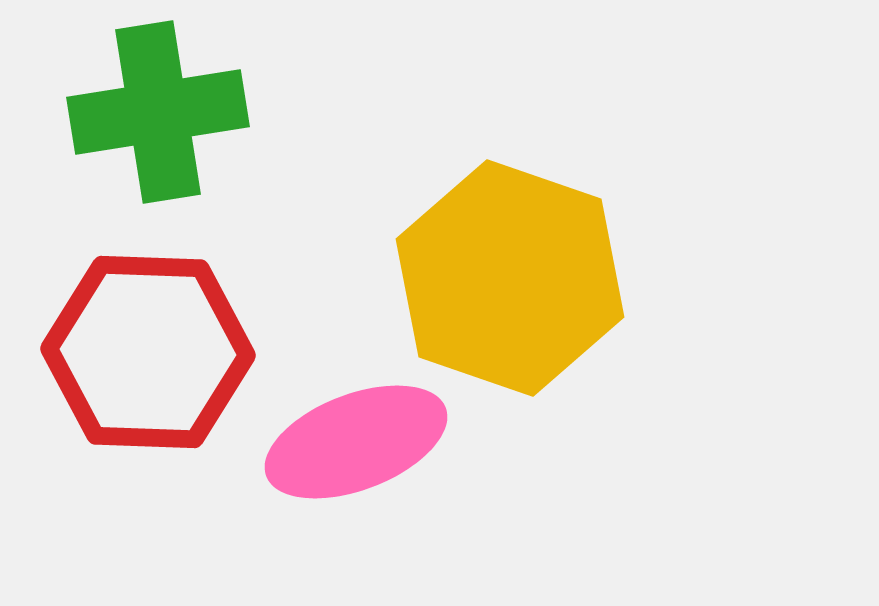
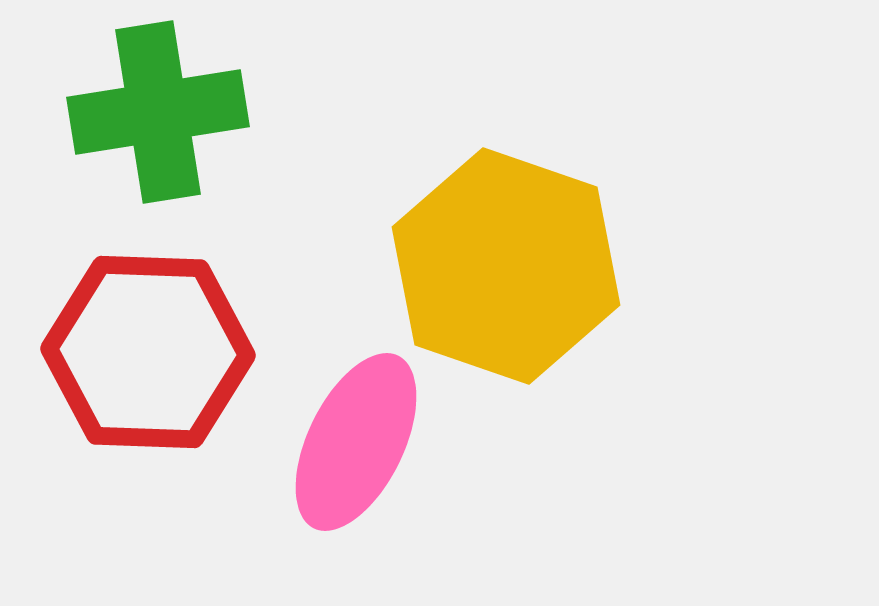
yellow hexagon: moved 4 px left, 12 px up
pink ellipse: rotated 43 degrees counterclockwise
